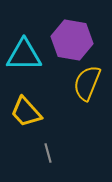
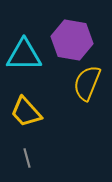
gray line: moved 21 px left, 5 px down
